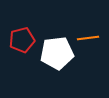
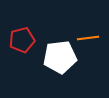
white pentagon: moved 3 px right, 4 px down
